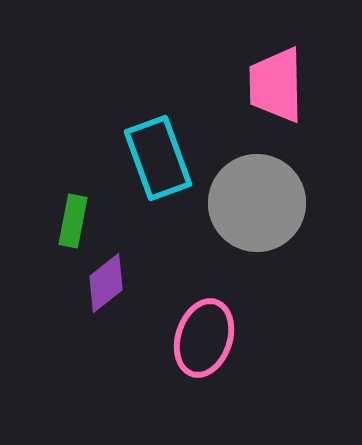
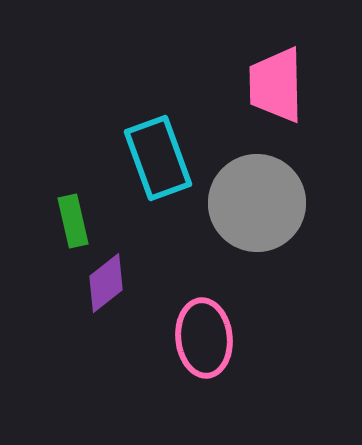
green rectangle: rotated 24 degrees counterclockwise
pink ellipse: rotated 24 degrees counterclockwise
